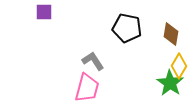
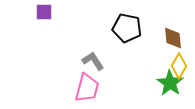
brown diamond: moved 2 px right, 4 px down; rotated 15 degrees counterclockwise
